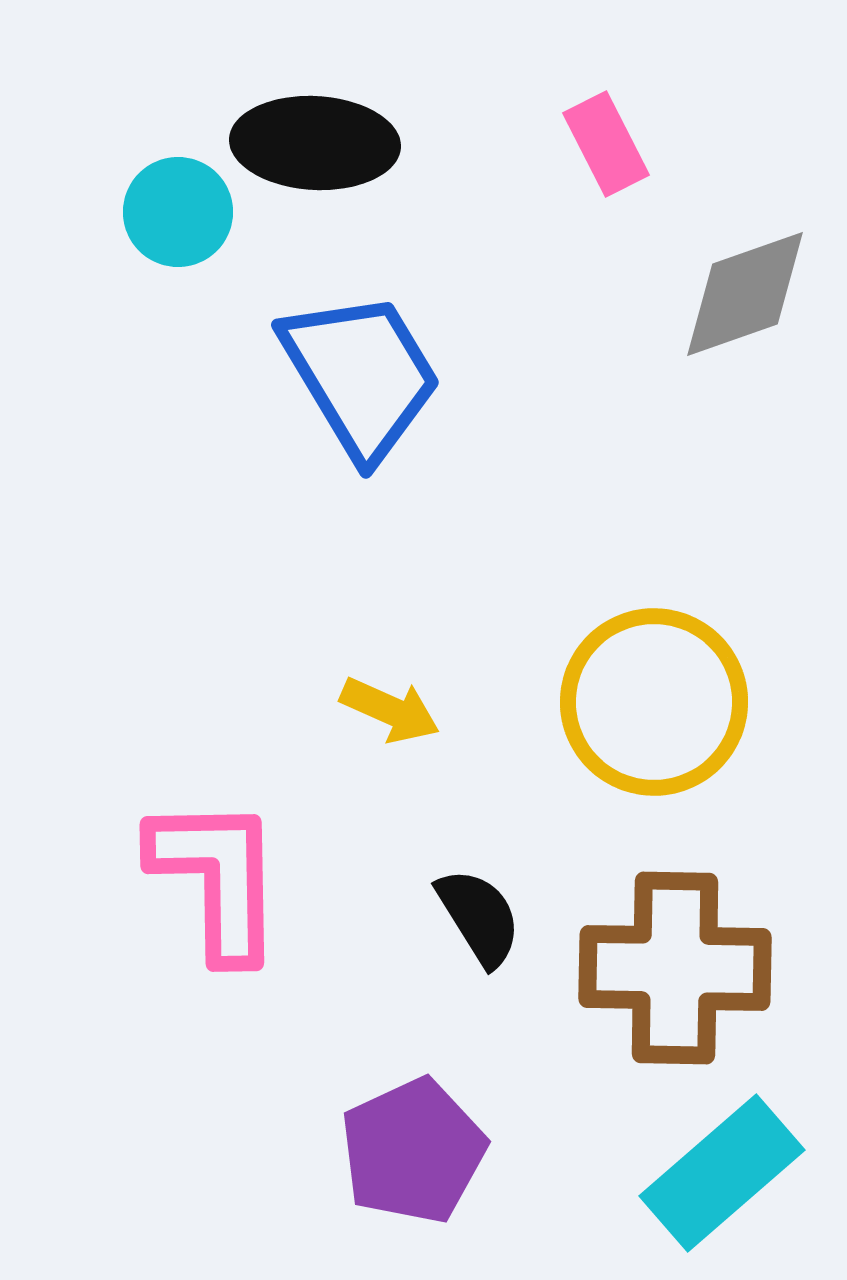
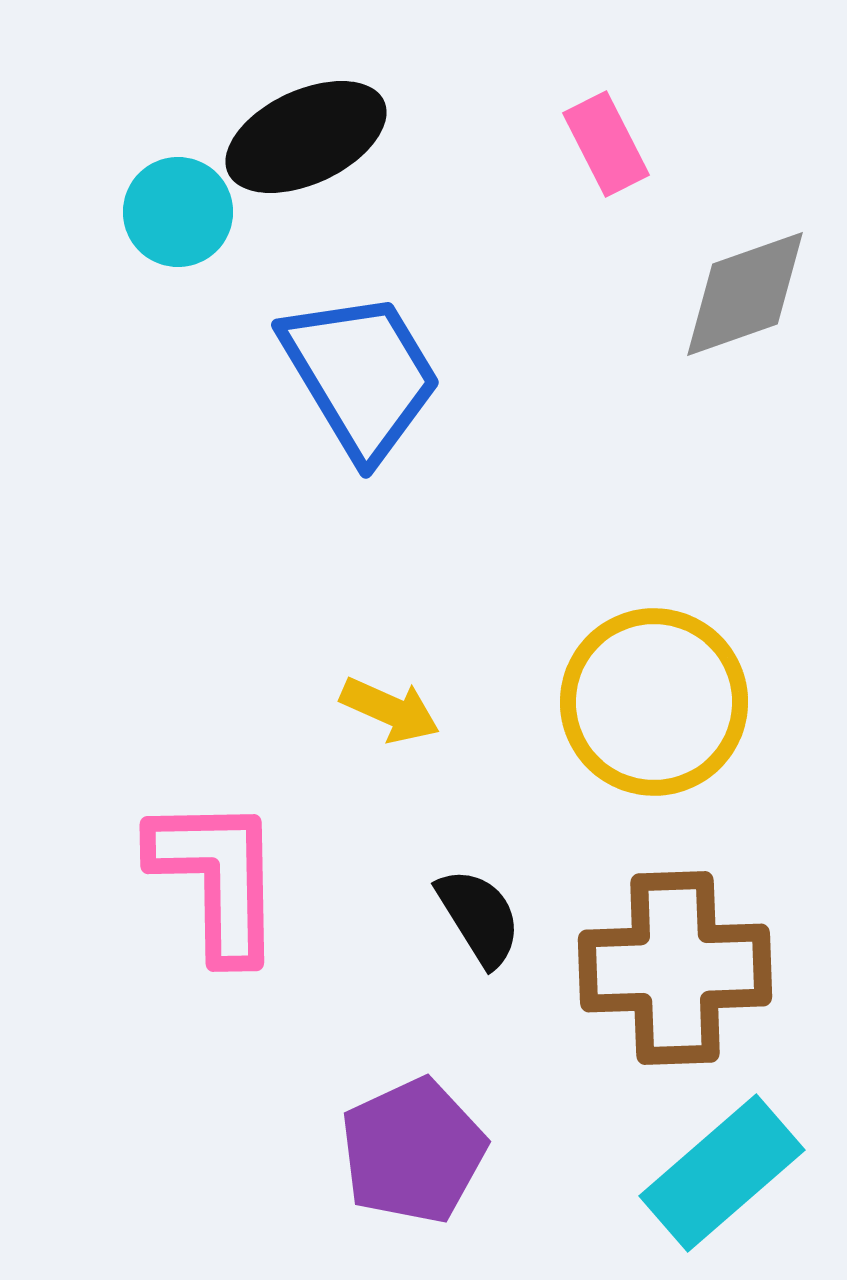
black ellipse: moved 9 px left, 6 px up; rotated 28 degrees counterclockwise
brown cross: rotated 3 degrees counterclockwise
